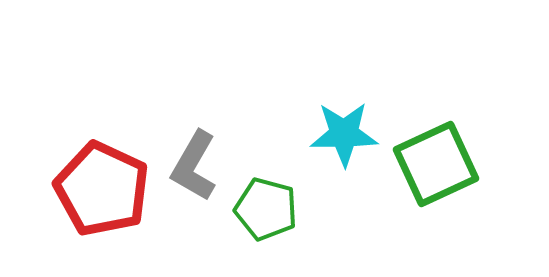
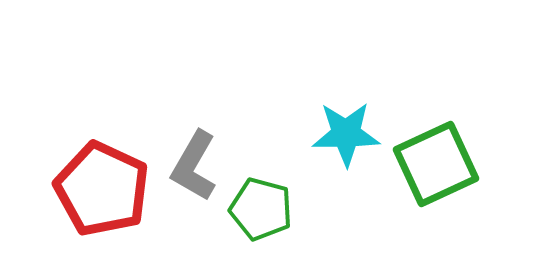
cyan star: moved 2 px right
green pentagon: moved 5 px left
